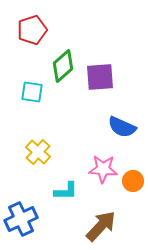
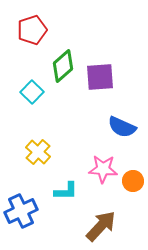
cyan square: rotated 35 degrees clockwise
blue cross: moved 8 px up
